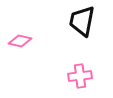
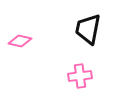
black trapezoid: moved 6 px right, 8 px down
